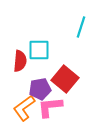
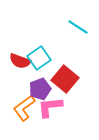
cyan line: moved 3 px left; rotated 75 degrees counterclockwise
cyan square: moved 8 px down; rotated 35 degrees counterclockwise
red semicircle: rotated 105 degrees clockwise
purple pentagon: rotated 10 degrees counterclockwise
